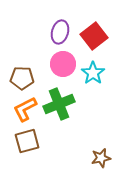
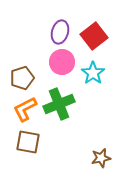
pink circle: moved 1 px left, 2 px up
brown pentagon: rotated 20 degrees counterclockwise
brown square: moved 1 px right, 1 px down; rotated 25 degrees clockwise
